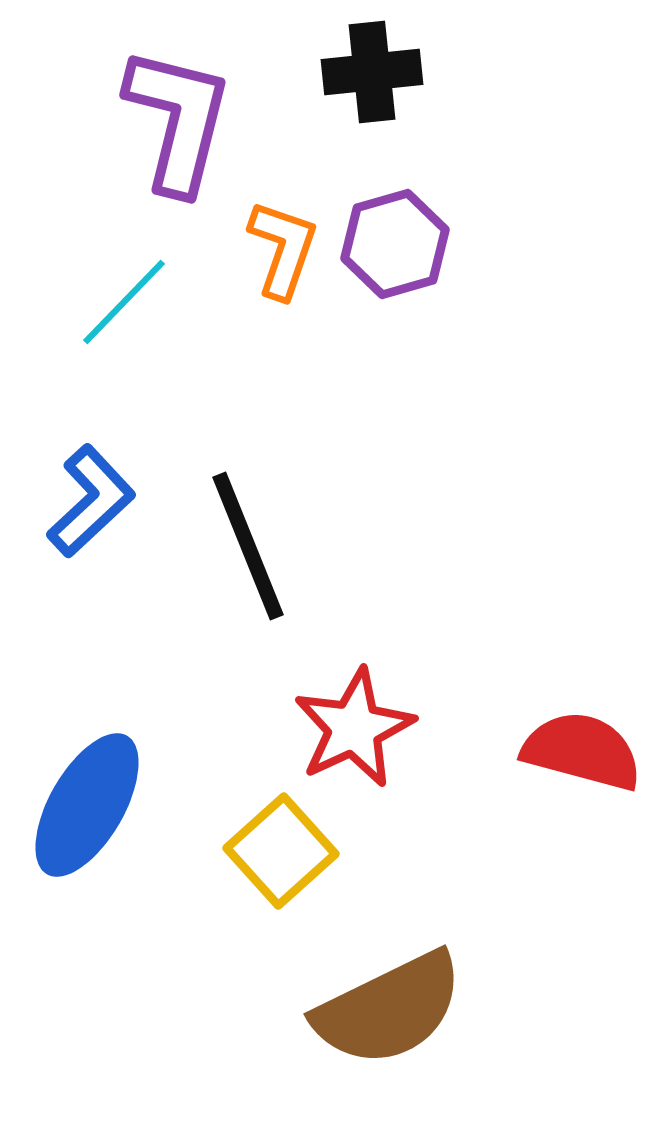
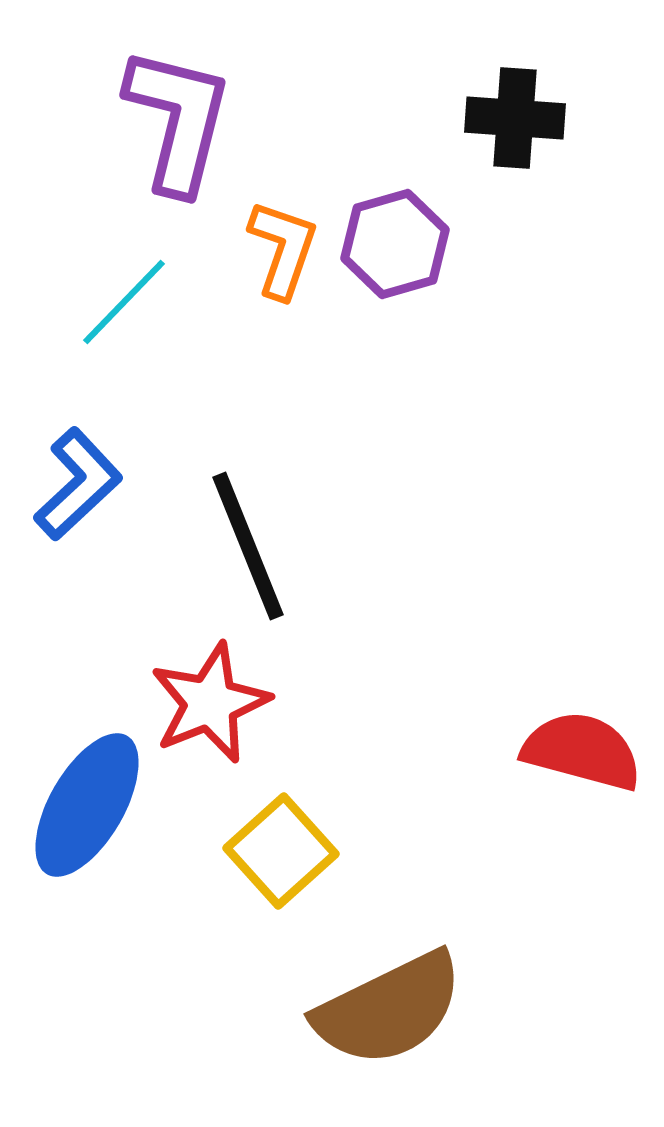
black cross: moved 143 px right, 46 px down; rotated 10 degrees clockwise
blue L-shape: moved 13 px left, 17 px up
red star: moved 144 px left, 25 px up; rotated 3 degrees clockwise
